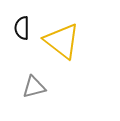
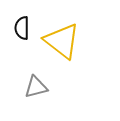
gray triangle: moved 2 px right
